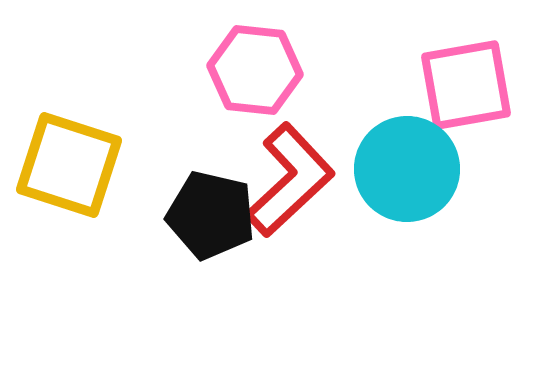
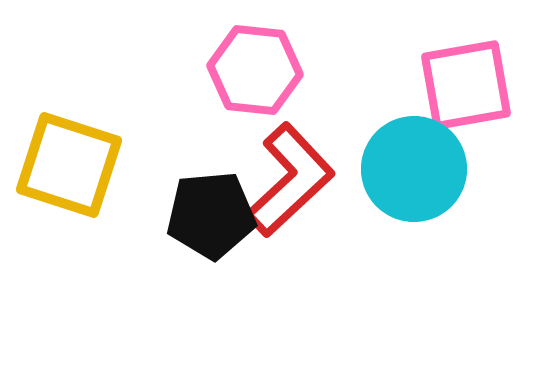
cyan circle: moved 7 px right
black pentagon: rotated 18 degrees counterclockwise
